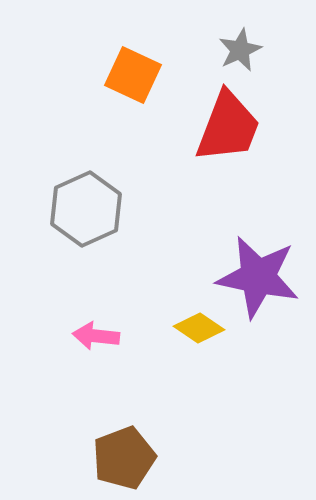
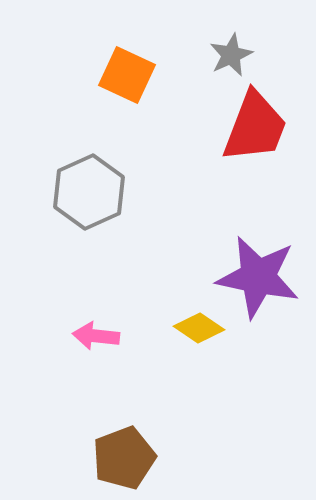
gray star: moved 9 px left, 5 px down
orange square: moved 6 px left
red trapezoid: moved 27 px right
gray hexagon: moved 3 px right, 17 px up
